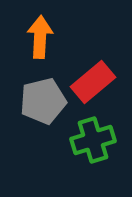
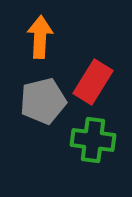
red rectangle: rotated 18 degrees counterclockwise
green cross: rotated 24 degrees clockwise
